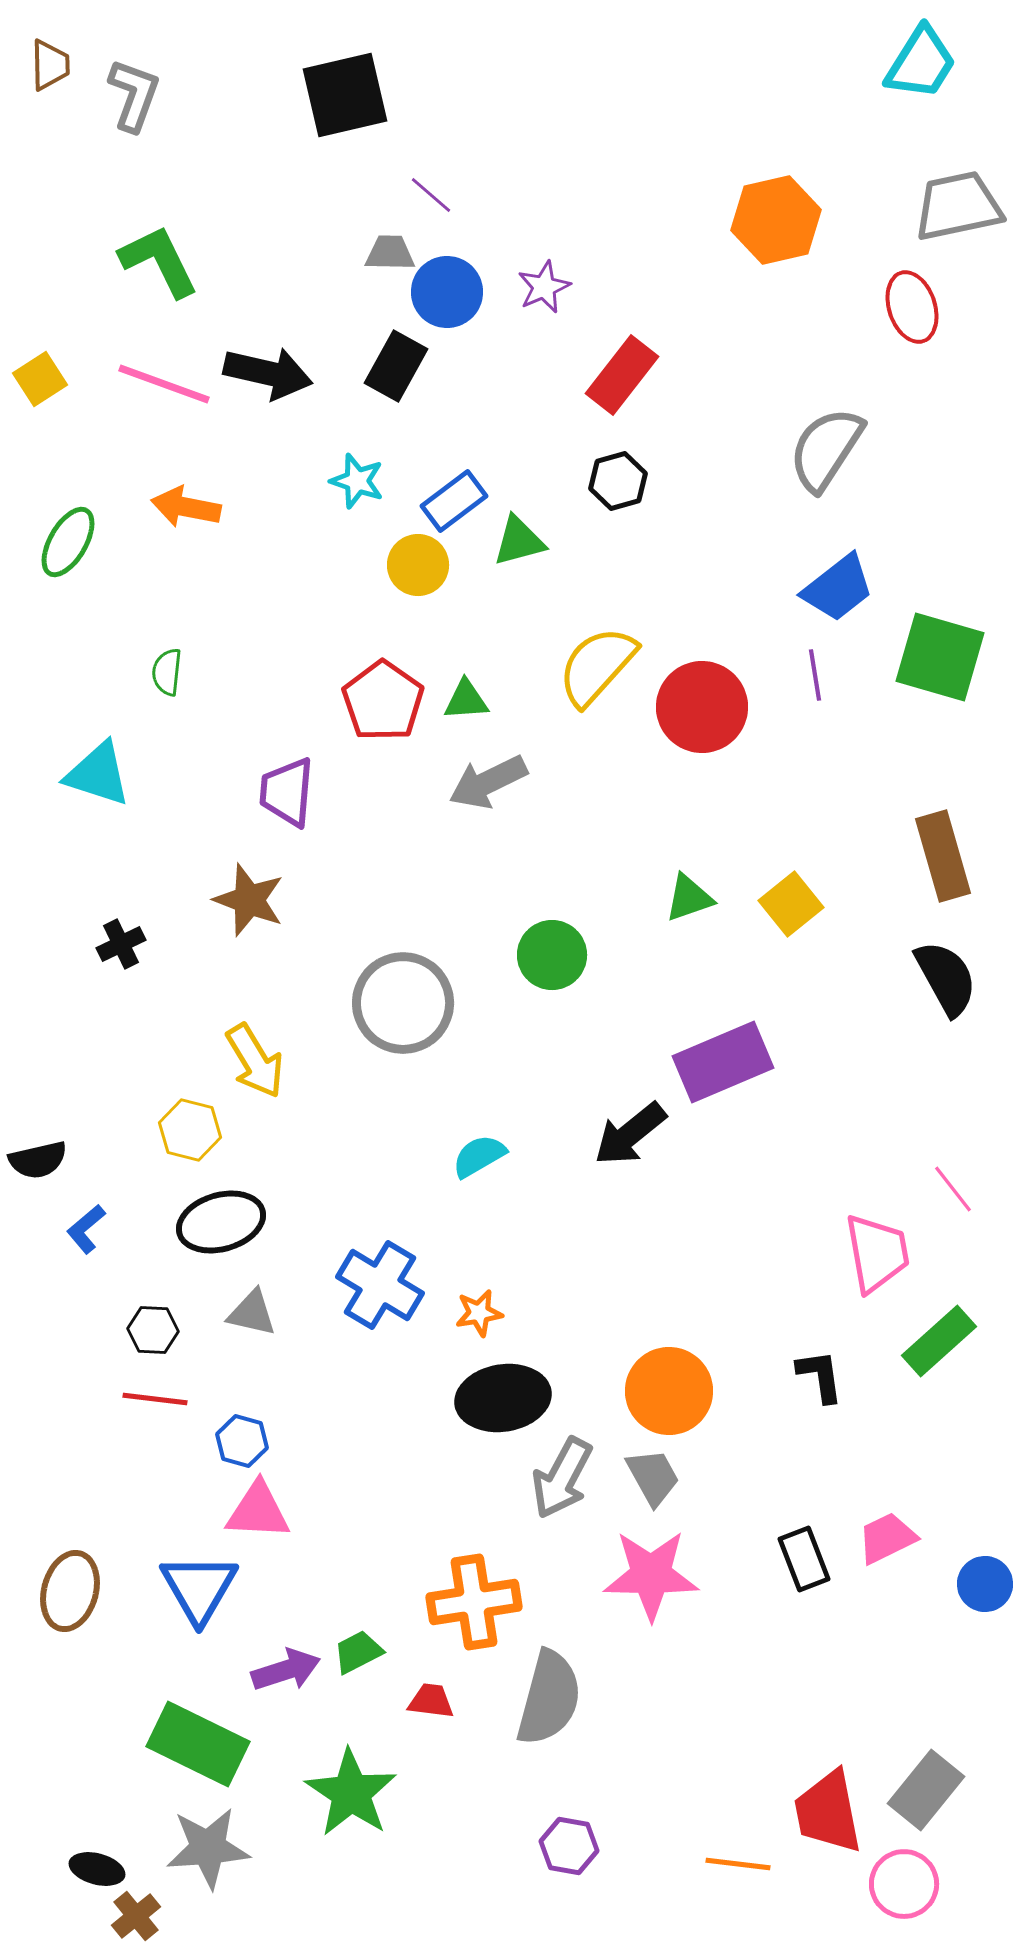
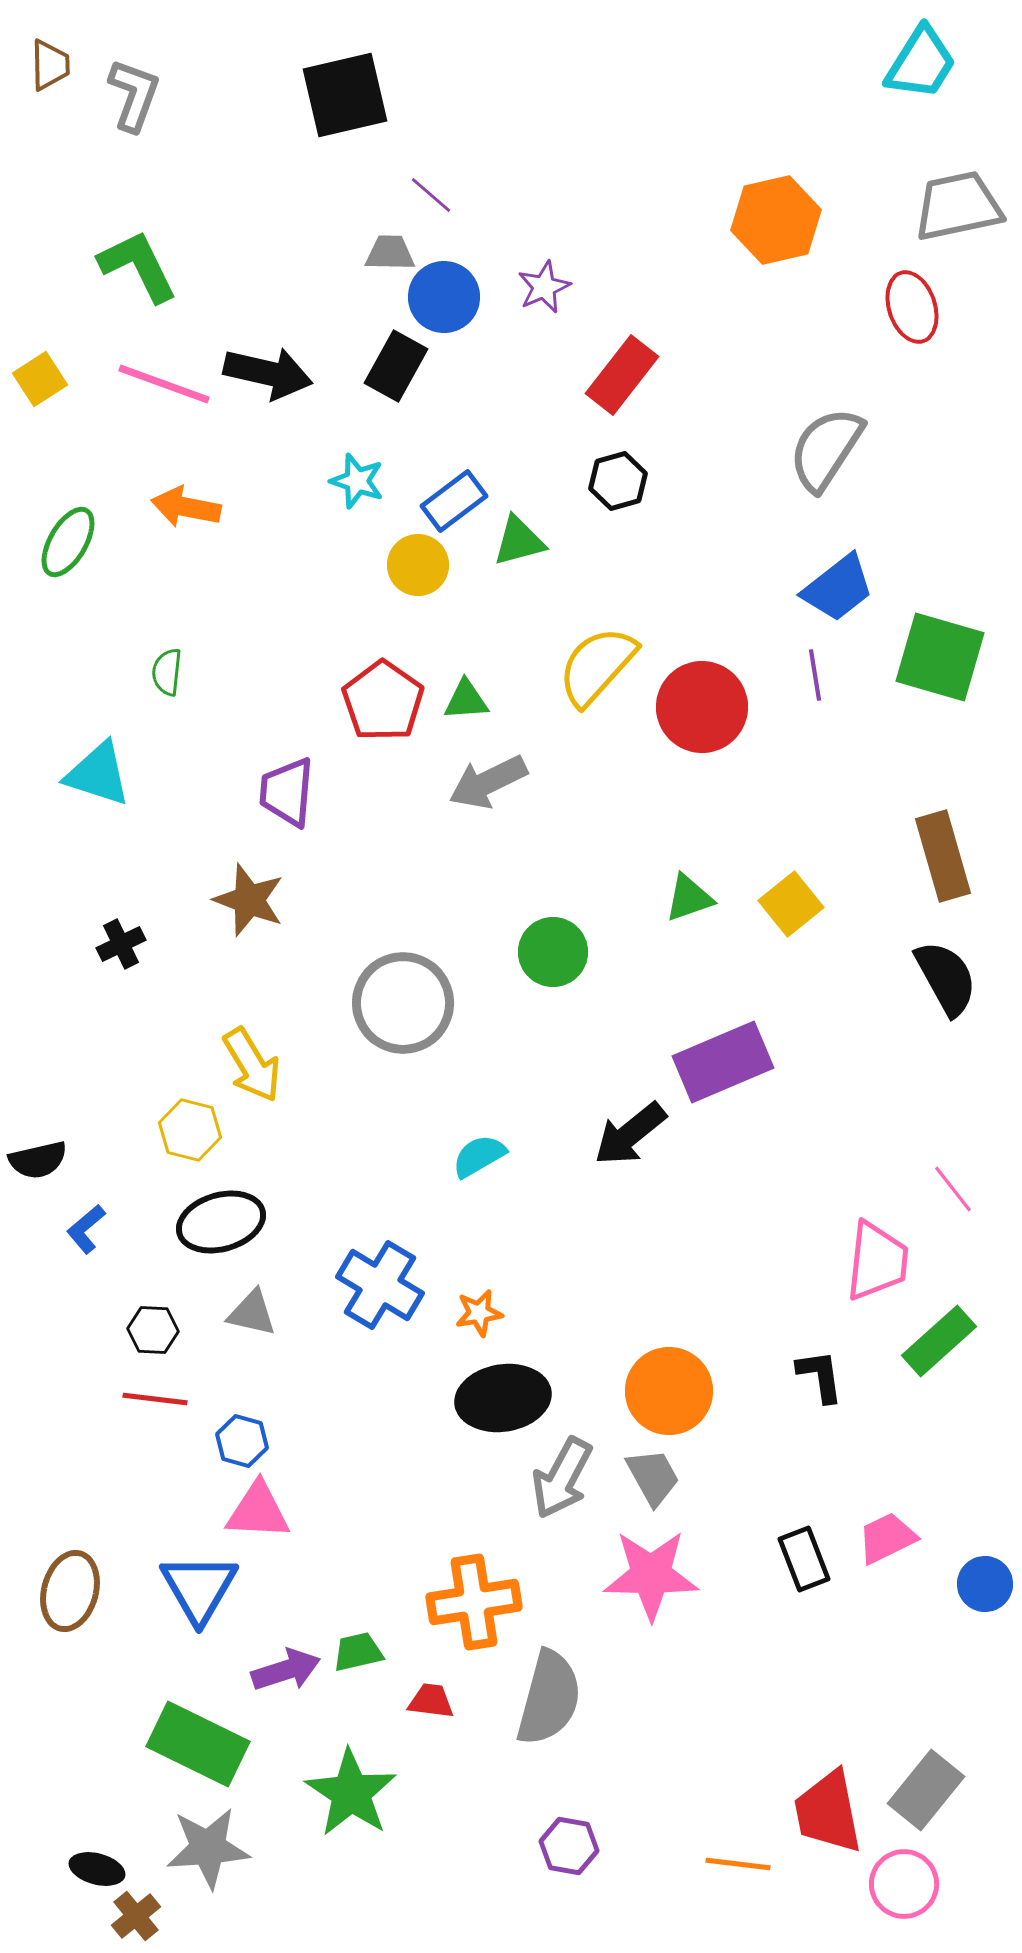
green L-shape at (159, 261): moved 21 px left, 5 px down
blue circle at (447, 292): moved 3 px left, 5 px down
green circle at (552, 955): moved 1 px right, 3 px up
yellow arrow at (255, 1061): moved 3 px left, 4 px down
pink trapezoid at (877, 1253): moved 8 px down; rotated 16 degrees clockwise
green trapezoid at (358, 1652): rotated 14 degrees clockwise
